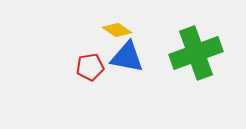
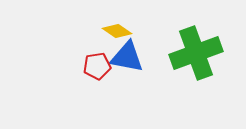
yellow diamond: moved 1 px down
red pentagon: moved 7 px right, 1 px up
